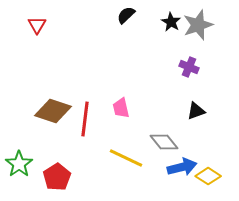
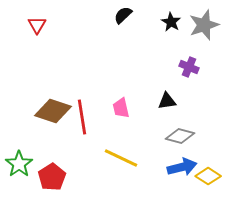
black semicircle: moved 3 px left
gray star: moved 6 px right
black triangle: moved 29 px left, 10 px up; rotated 12 degrees clockwise
red line: moved 3 px left, 2 px up; rotated 16 degrees counterclockwise
gray diamond: moved 16 px right, 6 px up; rotated 36 degrees counterclockwise
yellow line: moved 5 px left
red pentagon: moved 5 px left
